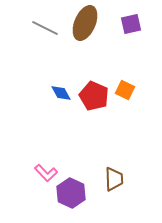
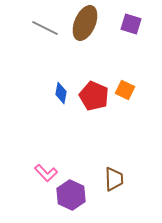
purple square: rotated 30 degrees clockwise
blue diamond: rotated 40 degrees clockwise
purple hexagon: moved 2 px down
